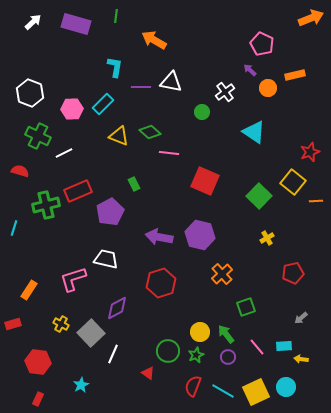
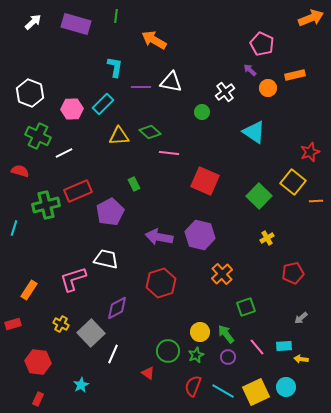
yellow triangle at (119, 136): rotated 25 degrees counterclockwise
